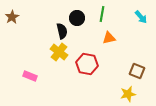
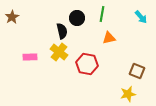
pink rectangle: moved 19 px up; rotated 24 degrees counterclockwise
